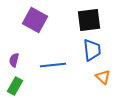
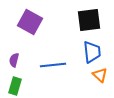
purple square: moved 5 px left, 2 px down
blue trapezoid: moved 2 px down
orange triangle: moved 3 px left, 2 px up
green rectangle: rotated 12 degrees counterclockwise
